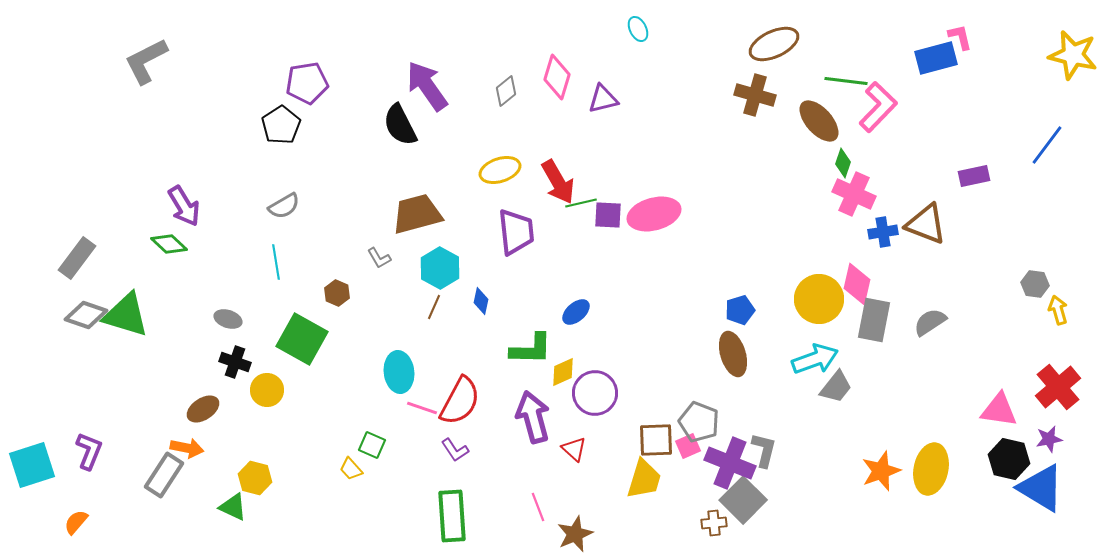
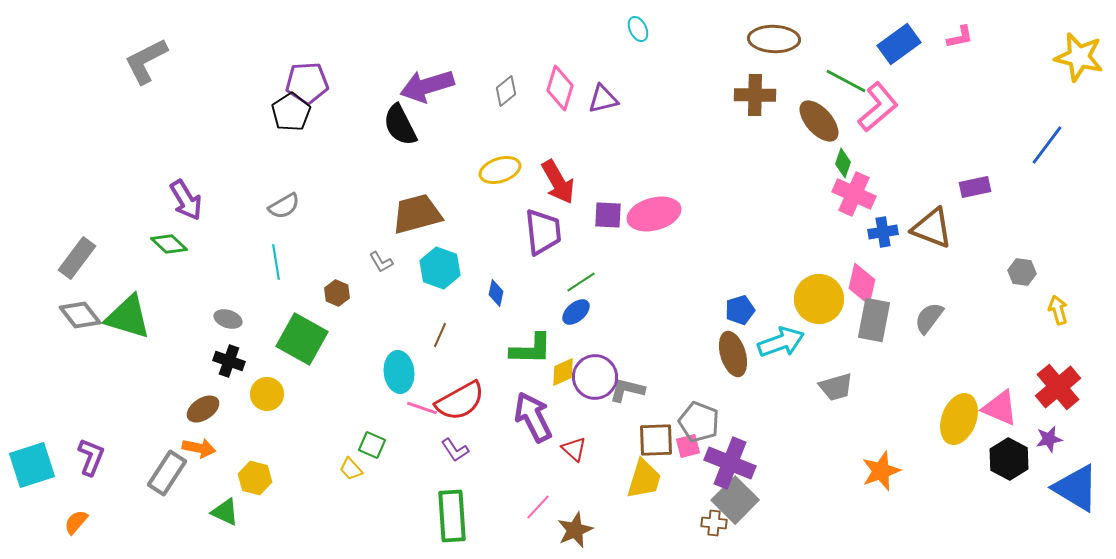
pink L-shape at (960, 37): rotated 92 degrees clockwise
brown ellipse at (774, 44): moved 5 px up; rotated 27 degrees clockwise
yellow star at (1073, 55): moved 6 px right, 2 px down
blue rectangle at (936, 58): moved 37 px left, 14 px up; rotated 21 degrees counterclockwise
pink diamond at (557, 77): moved 3 px right, 11 px down
green line at (846, 81): rotated 21 degrees clockwise
purple pentagon at (307, 83): rotated 6 degrees clockwise
purple arrow at (427, 86): rotated 72 degrees counterclockwise
brown cross at (755, 95): rotated 15 degrees counterclockwise
pink L-shape at (878, 107): rotated 6 degrees clockwise
black pentagon at (281, 125): moved 10 px right, 13 px up
purple rectangle at (974, 176): moved 1 px right, 11 px down
green line at (581, 203): moved 79 px down; rotated 20 degrees counterclockwise
purple arrow at (184, 206): moved 2 px right, 6 px up
brown triangle at (926, 224): moved 6 px right, 4 px down
purple trapezoid at (516, 232): moved 27 px right
gray L-shape at (379, 258): moved 2 px right, 4 px down
cyan hexagon at (440, 268): rotated 9 degrees counterclockwise
pink diamond at (857, 284): moved 5 px right
gray hexagon at (1035, 284): moved 13 px left, 12 px up
blue diamond at (481, 301): moved 15 px right, 8 px up
brown line at (434, 307): moved 6 px right, 28 px down
gray diamond at (86, 315): moved 6 px left; rotated 33 degrees clockwise
green triangle at (126, 315): moved 2 px right, 2 px down
gray semicircle at (930, 322): moved 1 px left, 4 px up; rotated 20 degrees counterclockwise
cyan arrow at (815, 359): moved 34 px left, 17 px up
black cross at (235, 362): moved 6 px left, 1 px up
gray trapezoid at (836, 387): rotated 36 degrees clockwise
yellow circle at (267, 390): moved 4 px down
purple circle at (595, 393): moved 16 px up
red semicircle at (460, 401): rotated 33 degrees clockwise
pink triangle at (999, 410): moved 1 px right, 2 px up; rotated 15 degrees clockwise
purple arrow at (533, 417): rotated 12 degrees counterclockwise
pink square at (688, 446): rotated 10 degrees clockwise
orange arrow at (187, 448): moved 12 px right
gray L-shape at (764, 450): moved 137 px left, 60 px up; rotated 90 degrees counterclockwise
purple L-shape at (89, 451): moved 2 px right, 6 px down
black hexagon at (1009, 459): rotated 15 degrees clockwise
yellow ellipse at (931, 469): moved 28 px right, 50 px up; rotated 9 degrees clockwise
gray rectangle at (164, 475): moved 3 px right, 2 px up
blue triangle at (1041, 488): moved 35 px right
gray square at (743, 500): moved 8 px left
green triangle at (233, 507): moved 8 px left, 5 px down
pink line at (538, 507): rotated 64 degrees clockwise
brown cross at (714, 523): rotated 10 degrees clockwise
brown star at (575, 534): moved 4 px up
